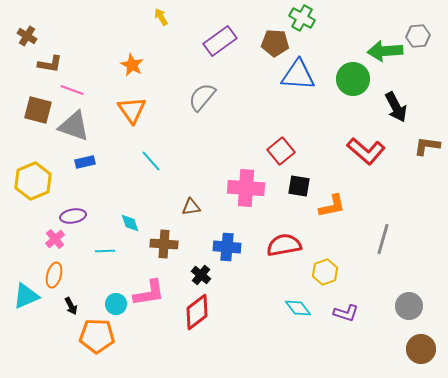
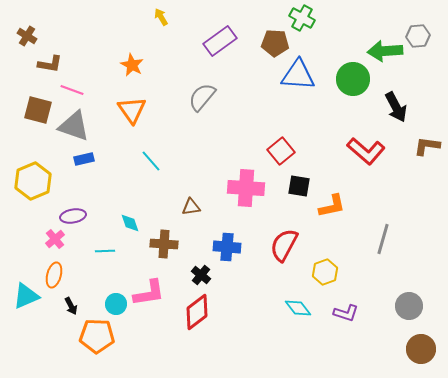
blue rectangle at (85, 162): moved 1 px left, 3 px up
red semicircle at (284, 245): rotated 52 degrees counterclockwise
